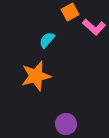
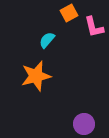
orange square: moved 1 px left, 1 px down
pink L-shape: rotated 35 degrees clockwise
purple circle: moved 18 px right
